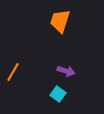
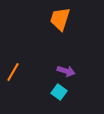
orange trapezoid: moved 2 px up
cyan square: moved 1 px right, 2 px up
